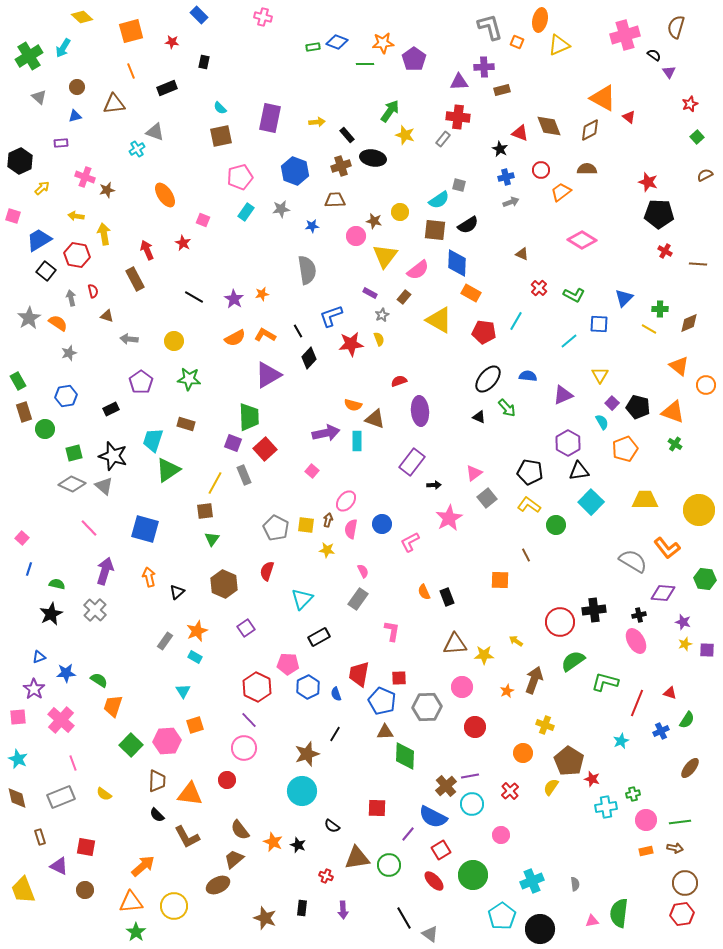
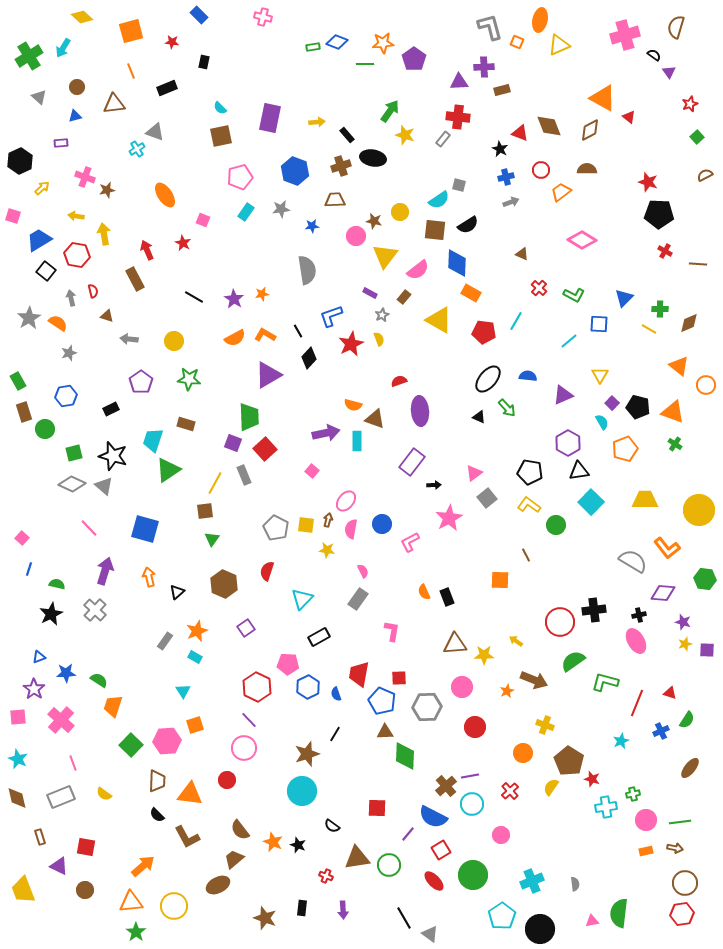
red star at (351, 344): rotated 20 degrees counterclockwise
brown arrow at (534, 680): rotated 92 degrees clockwise
